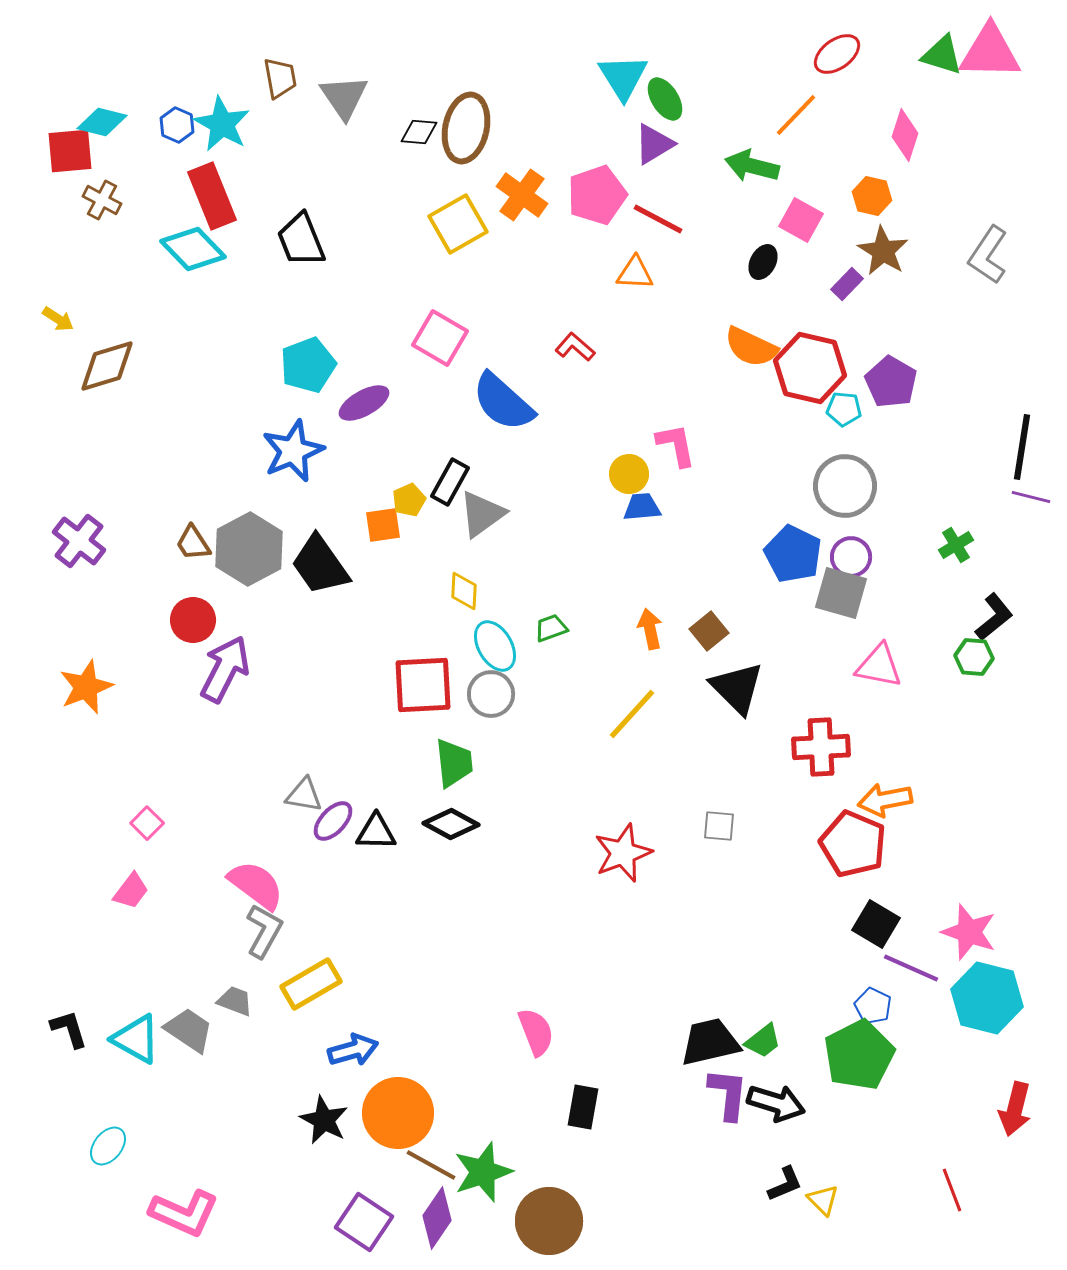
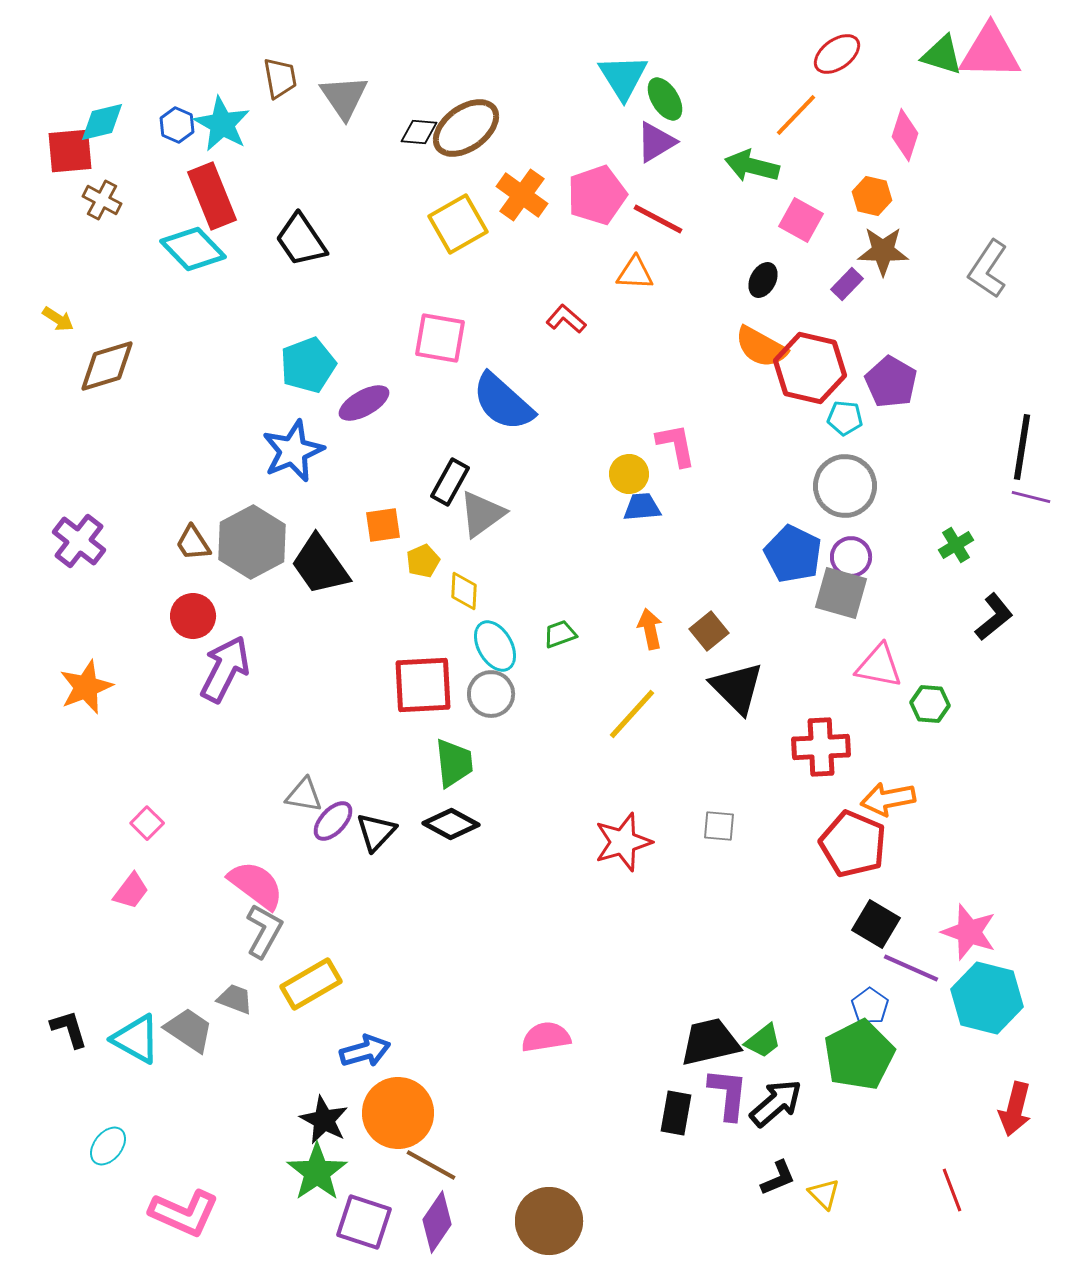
cyan diamond at (102, 122): rotated 27 degrees counterclockwise
brown ellipse at (466, 128): rotated 42 degrees clockwise
purple triangle at (654, 144): moved 2 px right, 2 px up
black trapezoid at (301, 240): rotated 12 degrees counterclockwise
brown star at (883, 251): rotated 30 degrees counterclockwise
gray L-shape at (988, 255): moved 14 px down
black ellipse at (763, 262): moved 18 px down
pink square at (440, 338): rotated 20 degrees counterclockwise
red L-shape at (575, 347): moved 9 px left, 28 px up
orange semicircle at (751, 347): moved 10 px right; rotated 4 degrees clockwise
cyan pentagon at (844, 409): moved 1 px right, 9 px down
yellow pentagon at (409, 500): moved 14 px right, 61 px down
gray hexagon at (249, 549): moved 3 px right, 7 px up
red circle at (193, 620): moved 4 px up
green trapezoid at (551, 628): moved 9 px right, 6 px down
green hexagon at (974, 657): moved 44 px left, 47 px down
orange arrow at (885, 800): moved 3 px right, 1 px up
black triangle at (376, 832): rotated 48 degrees counterclockwise
red star at (623, 853): moved 11 px up; rotated 4 degrees clockwise
gray trapezoid at (235, 1001): moved 2 px up
blue pentagon at (873, 1006): moved 3 px left; rotated 9 degrees clockwise
pink semicircle at (536, 1032): moved 10 px right, 5 px down; rotated 78 degrees counterclockwise
blue arrow at (353, 1050): moved 12 px right, 1 px down
black arrow at (776, 1103): rotated 58 degrees counterclockwise
black rectangle at (583, 1107): moved 93 px right, 6 px down
green star at (483, 1172): moved 166 px left; rotated 16 degrees counterclockwise
black L-shape at (785, 1184): moved 7 px left, 6 px up
yellow triangle at (823, 1200): moved 1 px right, 6 px up
purple diamond at (437, 1218): moved 4 px down
purple square at (364, 1222): rotated 16 degrees counterclockwise
